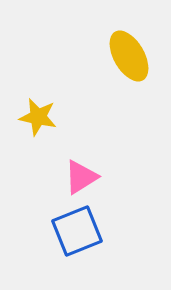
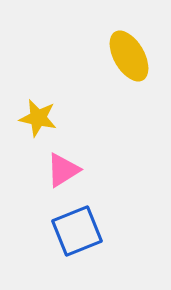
yellow star: moved 1 px down
pink triangle: moved 18 px left, 7 px up
